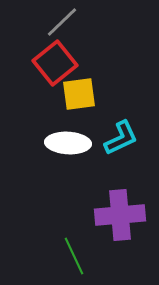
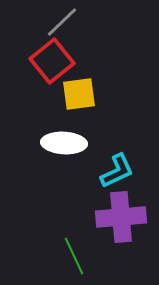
red square: moved 3 px left, 2 px up
cyan L-shape: moved 4 px left, 33 px down
white ellipse: moved 4 px left
purple cross: moved 1 px right, 2 px down
